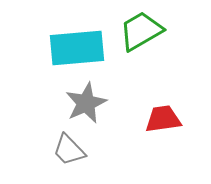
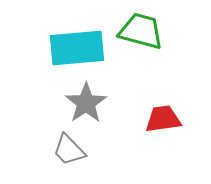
green trapezoid: rotated 45 degrees clockwise
gray star: rotated 9 degrees counterclockwise
